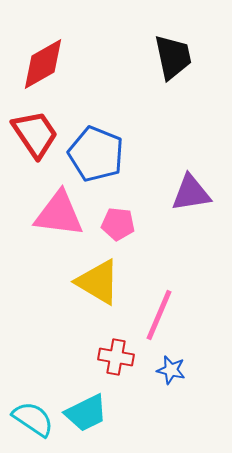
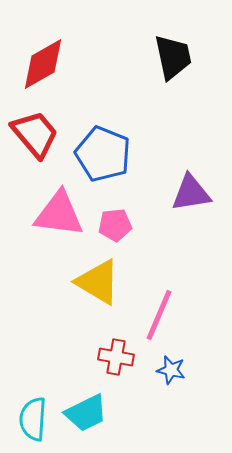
red trapezoid: rotated 6 degrees counterclockwise
blue pentagon: moved 7 px right
pink pentagon: moved 3 px left, 1 px down; rotated 12 degrees counterclockwise
cyan semicircle: rotated 120 degrees counterclockwise
